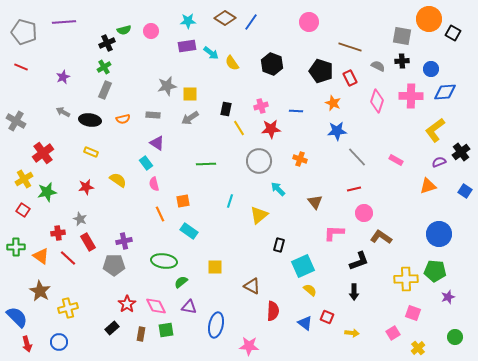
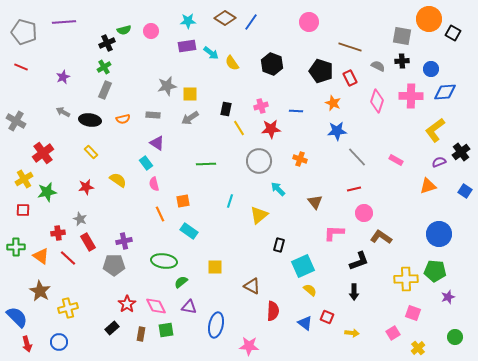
yellow rectangle at (91, 152): rotated 24 degrees clockwise
red square at (23, 210): rotated 32 degrees counterclockwise
